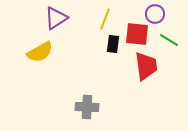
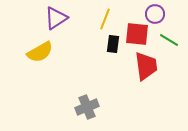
gray cross: rotated 25 degrees counterclockwise
